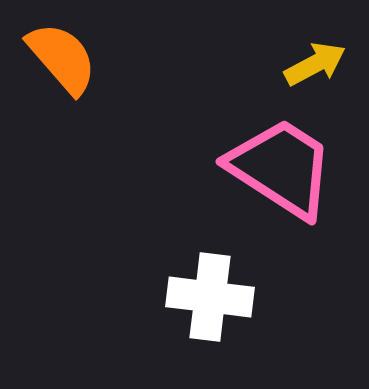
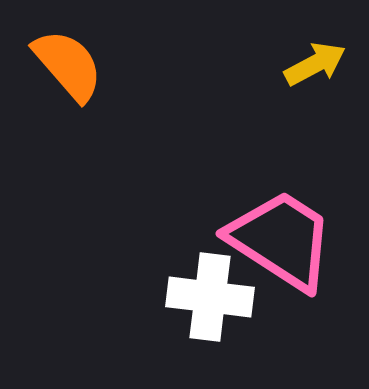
orange semicircle: moved 6 px right, 7 px down
pink trapezoid: moved 72 px down
